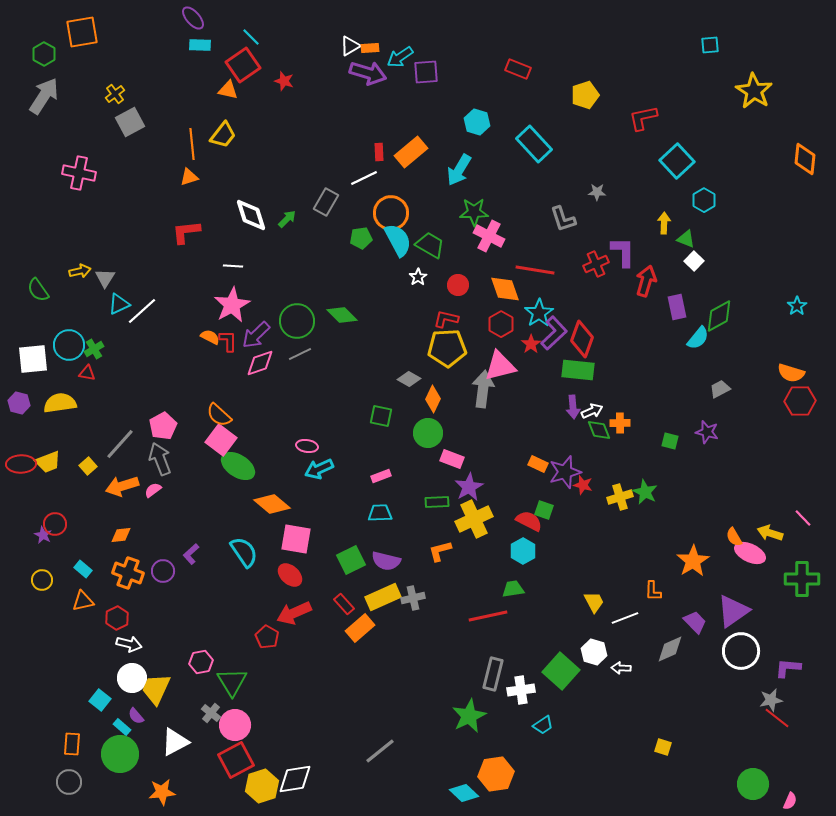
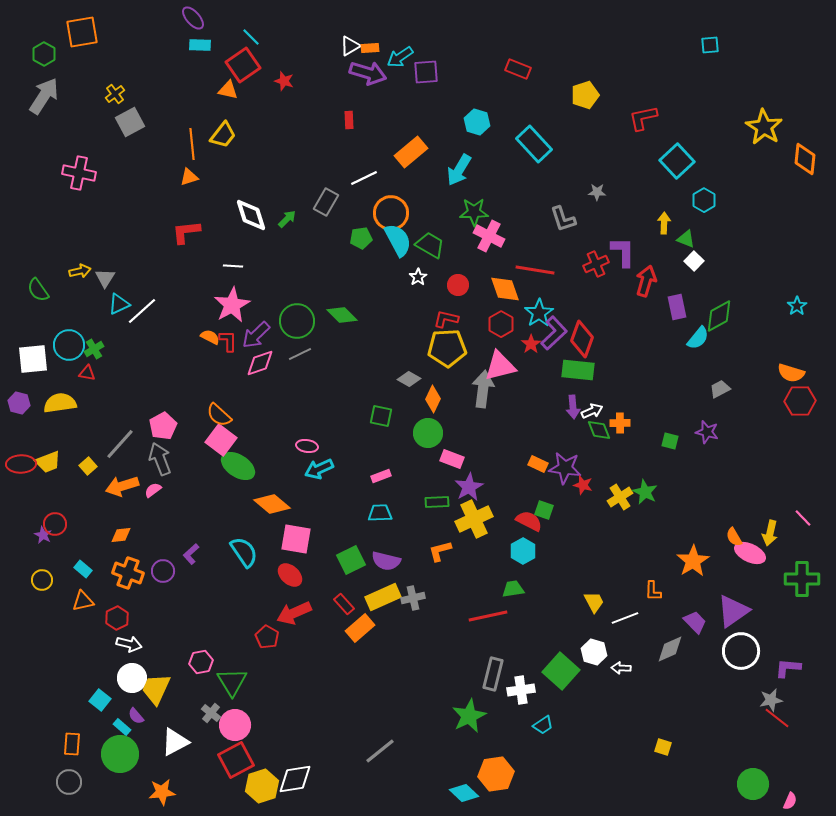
yellow star at (754, 91): moved 10 px right, 36 px down
red rectangle at (379, 152): moved 30 px left, 32 px up
purple star at (565, 472): moved 4 px up; rotated 24 degrees clockwise
yellow cross at (620, 497): rotated 15 degrees counterclockwise
yellow arrow at (770, 533): rotated 95 degrees counterclockwise
